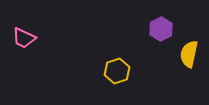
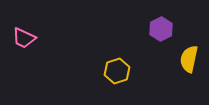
yellow semicircle: moved 5 px down
